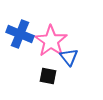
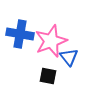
blue cross: rotated 12 degrees counterclockwise
pink star: rotated 16 degrees clockwise
